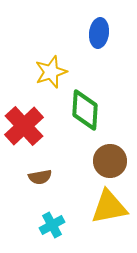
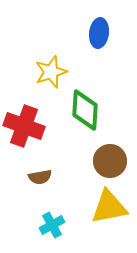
red cross: rotated 27 degrees counterclockwise
